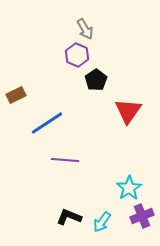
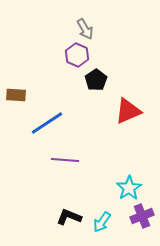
brown rectangle: rotated 30 degrees clockwise
red triangle: rotated 32 degrees clockwise
